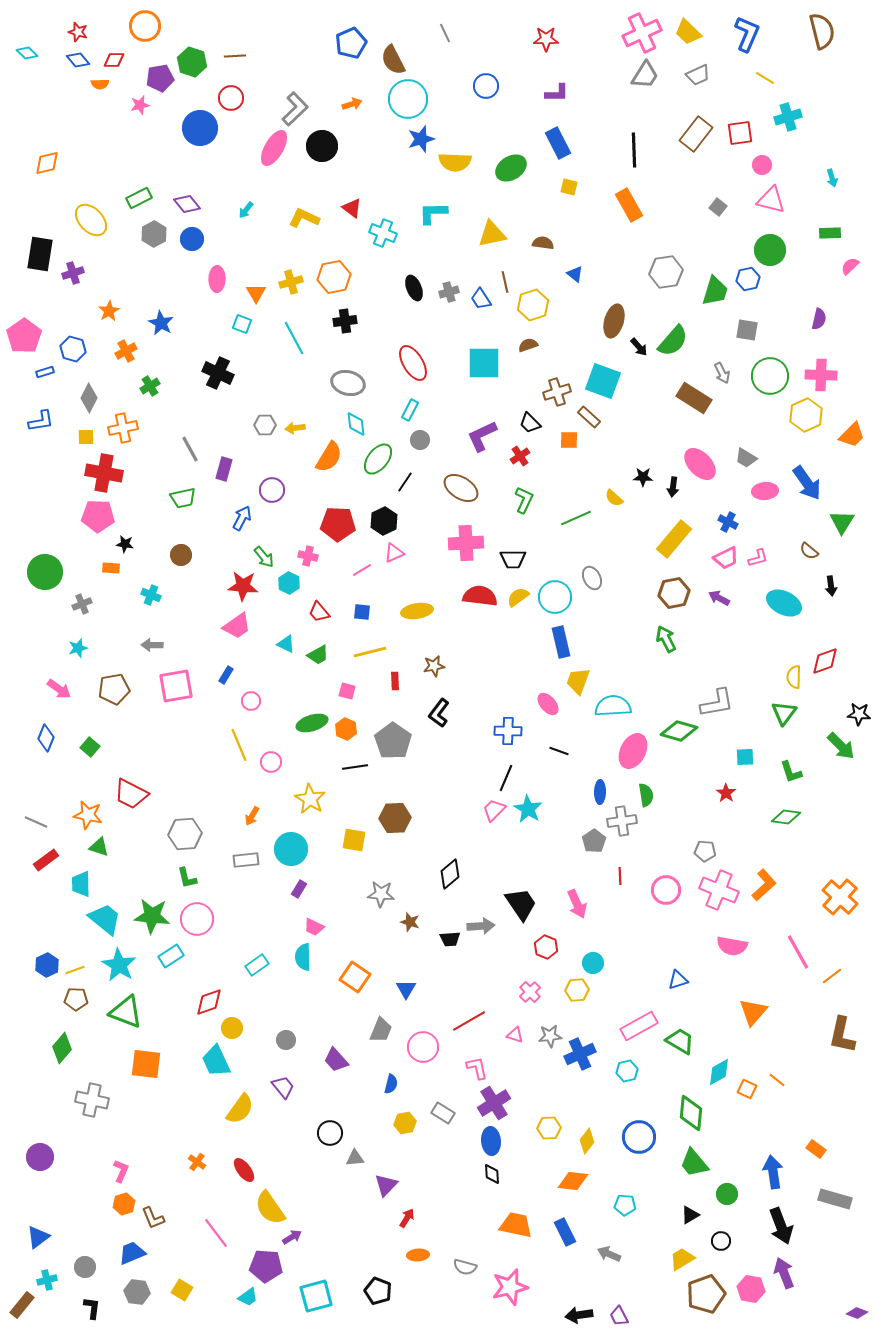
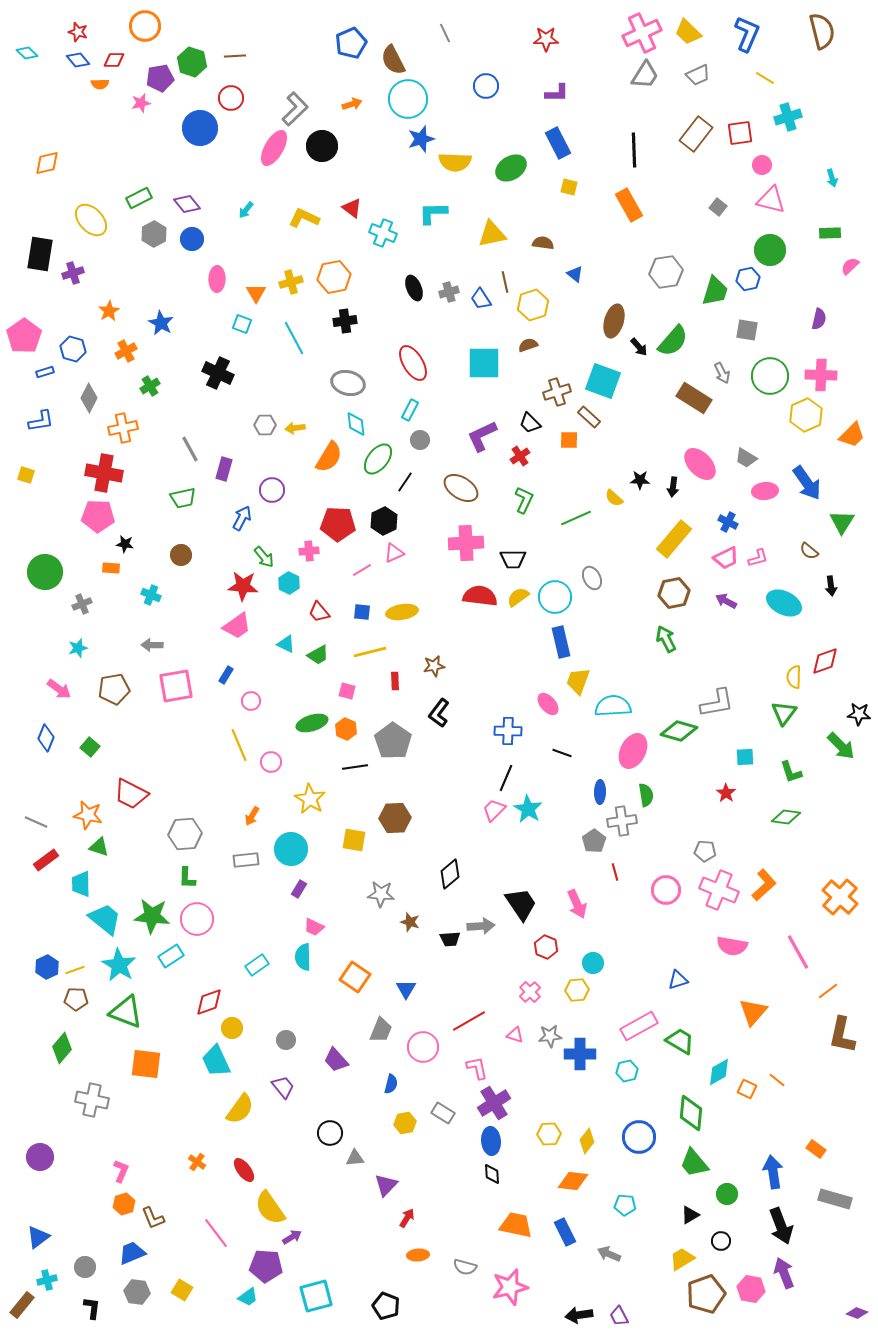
pink star at (140, 105): moved 1 px right, 2 px up
yellow square at (86, 437): moved 60 px left, 38 px down; rotated 18 degrees clockwise
black star at (643, 477): moved 3 px left, 3 px down
pink cross at (308, 556): moved 1 px right, 5 px up; rotated 18 degrees counterclockwise
purple arrow at (719, 598): moved 7 px right, 3 px down
yellow ellipse at (417, 611): moved 15 px left, 1 px down
black line at (559, 751): moved 3 px right, 2 px down
red line at (620, 876): moved 5 px left, 4 px up; rotated 12 degrees counterclockwise
green L-shape at (187, 878): rotated 15 degrees clockwise
blue hexagon at (47, 965): moved 2 px down
orange line at (832, 976): moved 4 px left, 15 px down
blue cross at (580, 1054): rotated 24 degrees clockwise
yellow hexagon at (549, 1128): moved 6 px down
black pentagon at (378, 1291): moved 8 px right, 15 px down
